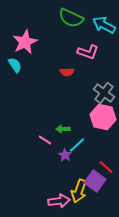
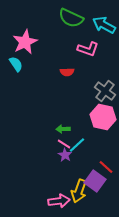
pink L-shape: moved 3 px up
cyan semicircle: moved 1 px right, 1 px up
gray cross: moved 1 px right, 2 px up
pink line: moved 19 px right, 4 px down
